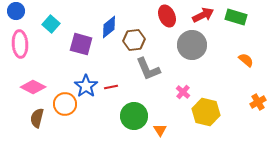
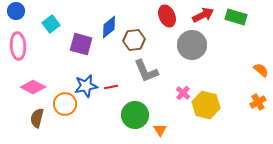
cyan square: rotated 12 degrees clockwise
pink ellipse: moved 2 px left, 2 px down
orange semicircle: moved 15 px right, 10 px down
gray L-shape: moved 2 px left, 2 px down
blue star: rotated 25 degrees clockwise
pink cross: moved 1 px down
yellow hexagon: moved 7 px up
green circle: moved 1 px right, 1 px up
